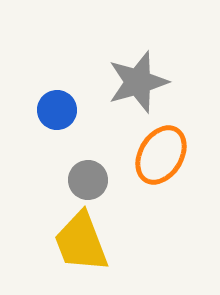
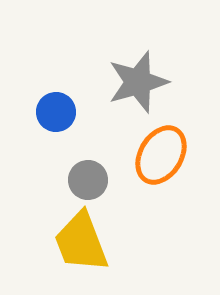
blue circle: moved 1 px left, 2 px down
